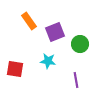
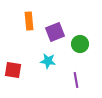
orange rectangle: rotated 30 degrees clockwise
red square: moved 2 px left, 1 px down
